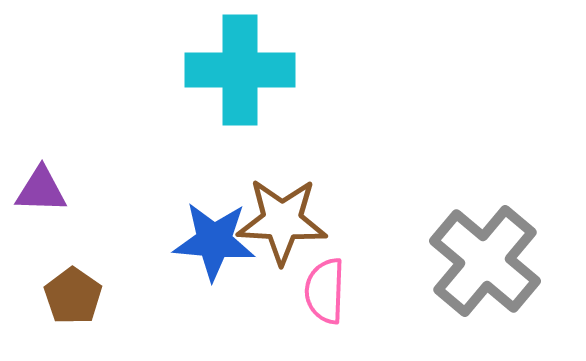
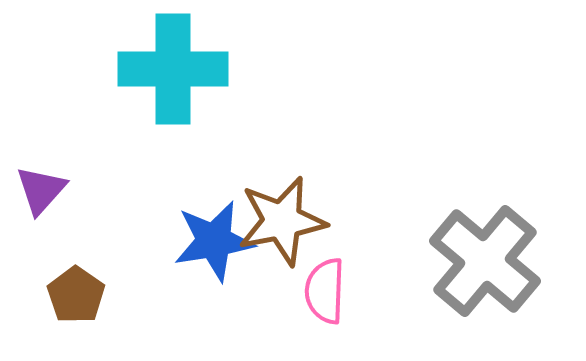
cyan cross: moved 67 px left, 1 px up
purple triangle: rotated 50 degrees counterclockwise
brown star: rotated 14 degrees counterclockwise
blue star: rotated 14 degrees counterclockwise
brown pentagon: moved 3 px right, 1 px up
